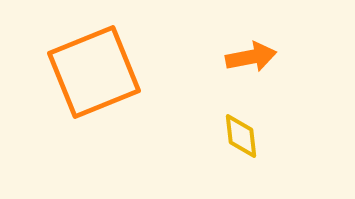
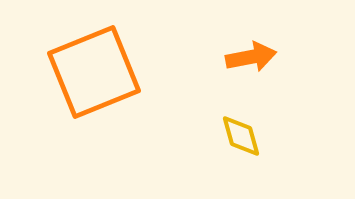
yellow diamond: rotated 9 degrees counterclockwise
